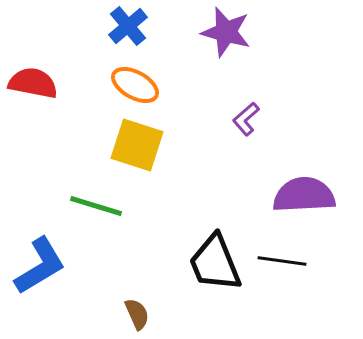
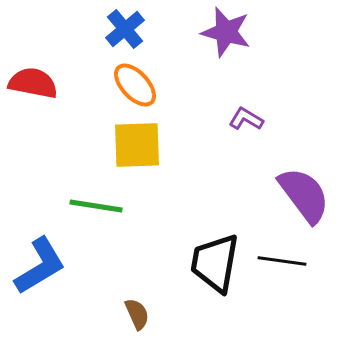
blue cross: moved 3 px left, 3 px down
orange ellipse: rotated 18 degrees clockwise
purple L-shape: rotated 72 degrees clockwise
yellow square: rotated 20 degrees counterclockwise
purple semicircle: rotated 56 degrees clockwise
green line: rotated 8 degrees counterclockwise
black trapezoid: rotated 32 degrees clockwise
